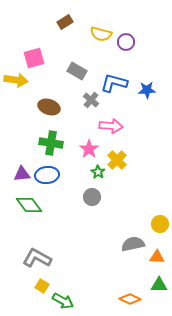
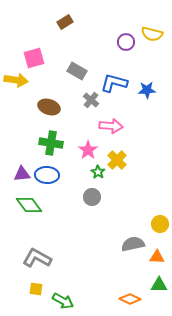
yellow semicircle: moved 51 px right
pink star: moved 1 px left, 1 px down
blue ellipse: rotated 10 degrees clockwise
yellow square: moved 6 px left, 3 px down; rotated 24 degrees counterclockwise
